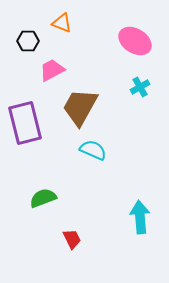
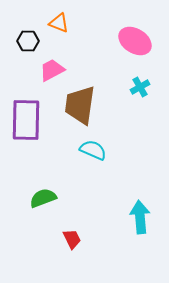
orange triangle: moved 3 px left
brown trapezoid: moved 2 px up; rotated 21 degrees counterclockwise
purple rectangle: moved 1 px right, 3 px up; rotated 15 degrees clockwise
